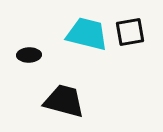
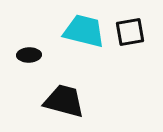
cyan trapezoid: moved 3 px left, 3 px up
